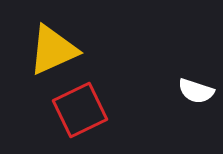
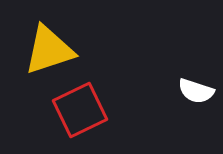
yellow triangle: moved 4 px left; rotated 6 degrees clockwise
